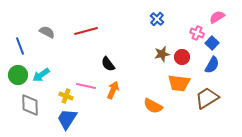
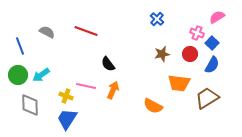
red line: rotated 35 degrees clockwise
red circle: moved 8 px right, 3 px up
